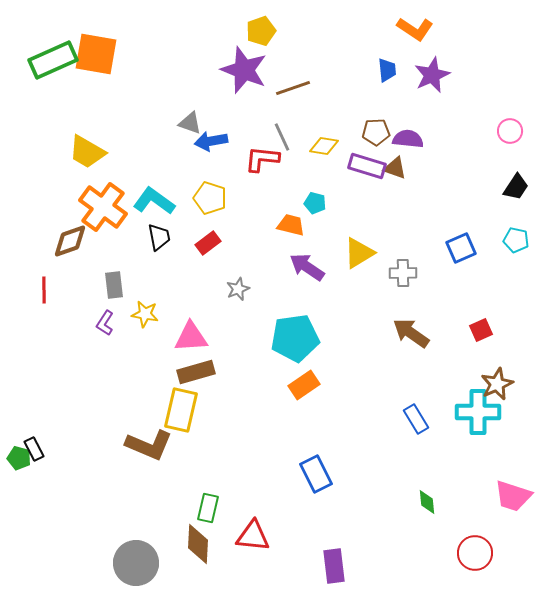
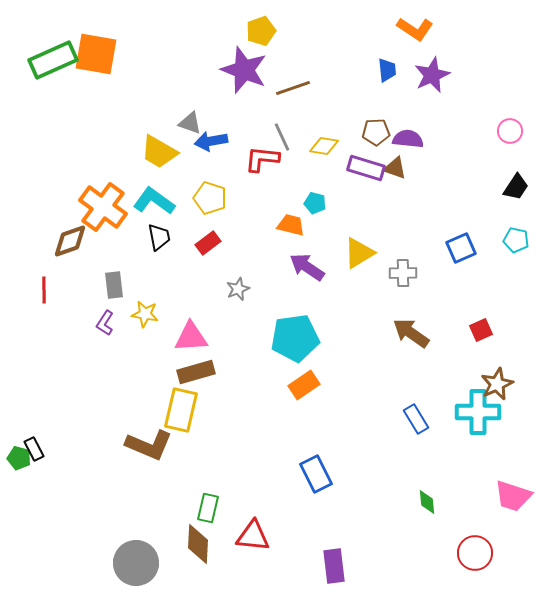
yellow trapezoid at (87, 152): moved 72 px right
purple rectangle at (367, 166): moved 1 px left, 2 px down
